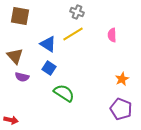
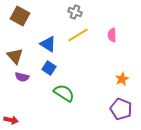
gray cross: moved 2 px left
brown square: rotated 18 degrees clockwise
yellow line: moved 5 px right, 1 px down
